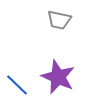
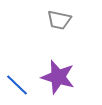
purple star: rotated 8 degrees counterclockwise
